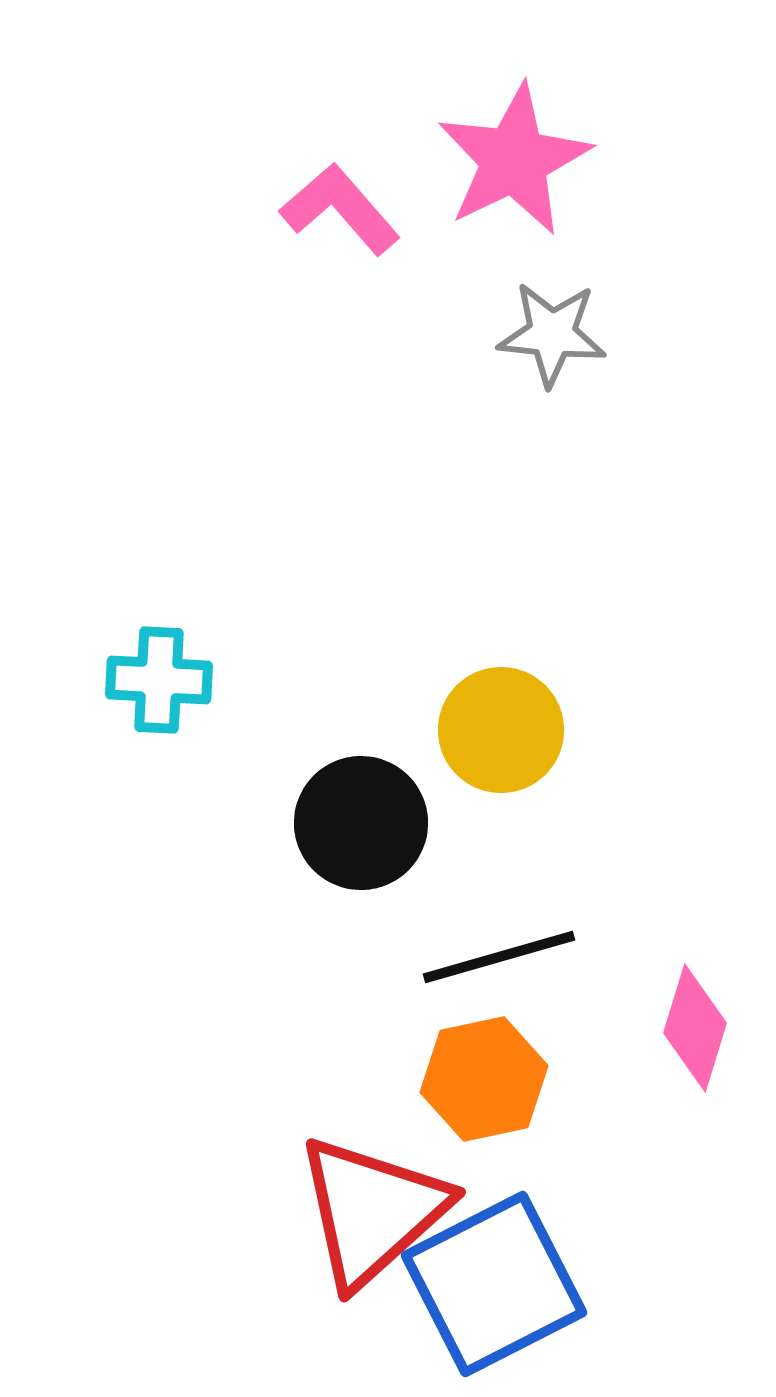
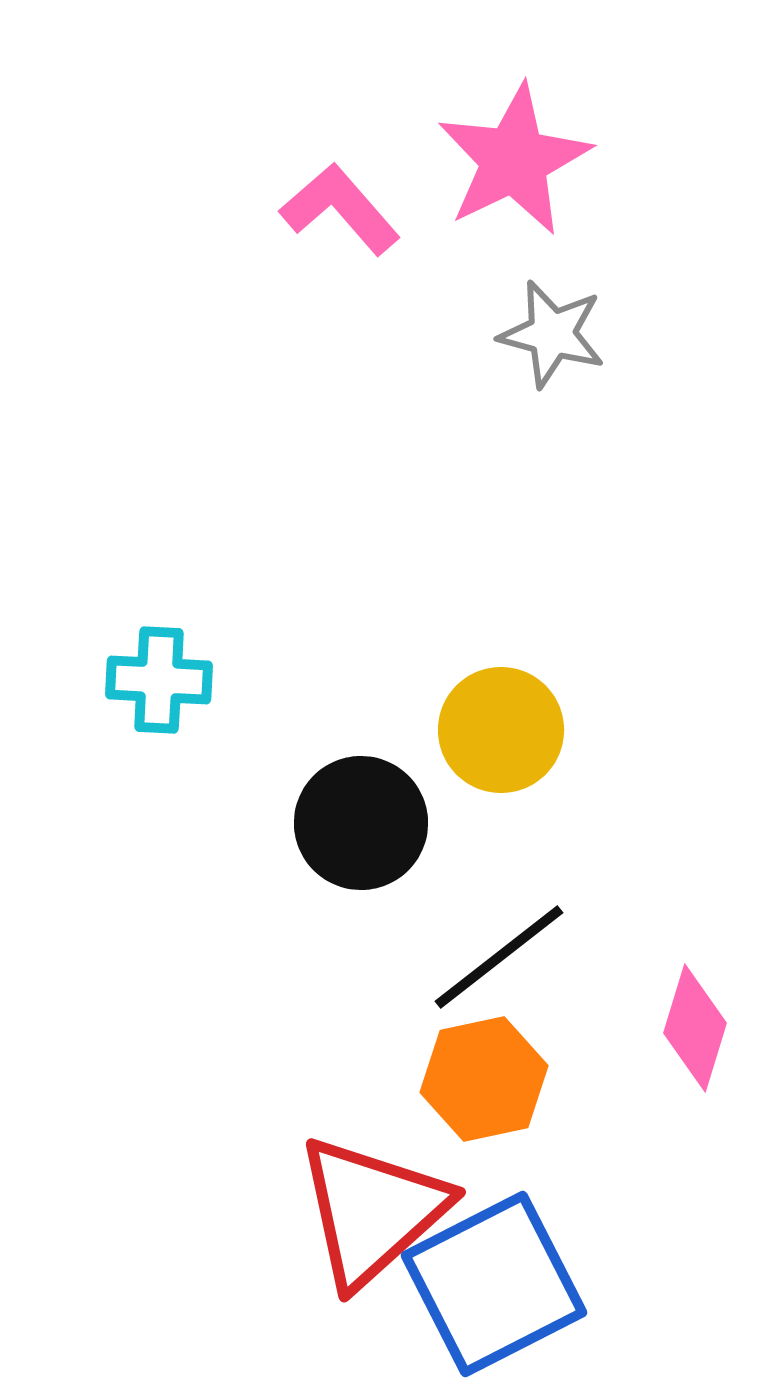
gray star: rotated 9 degrees clockwise
black line: rotated 22 degrees counterclockwise
